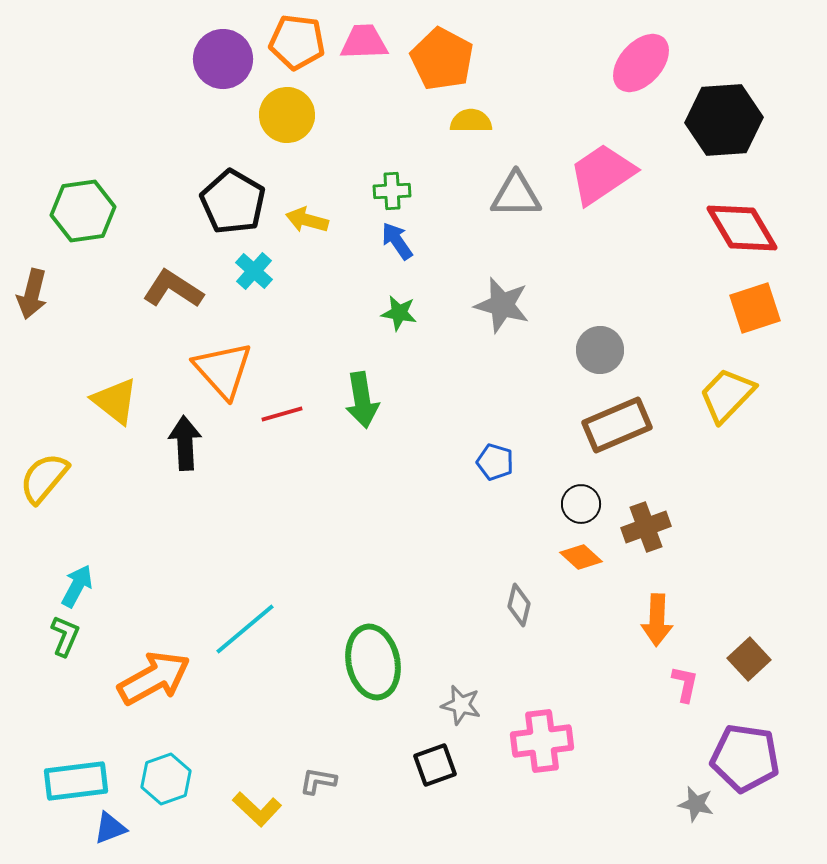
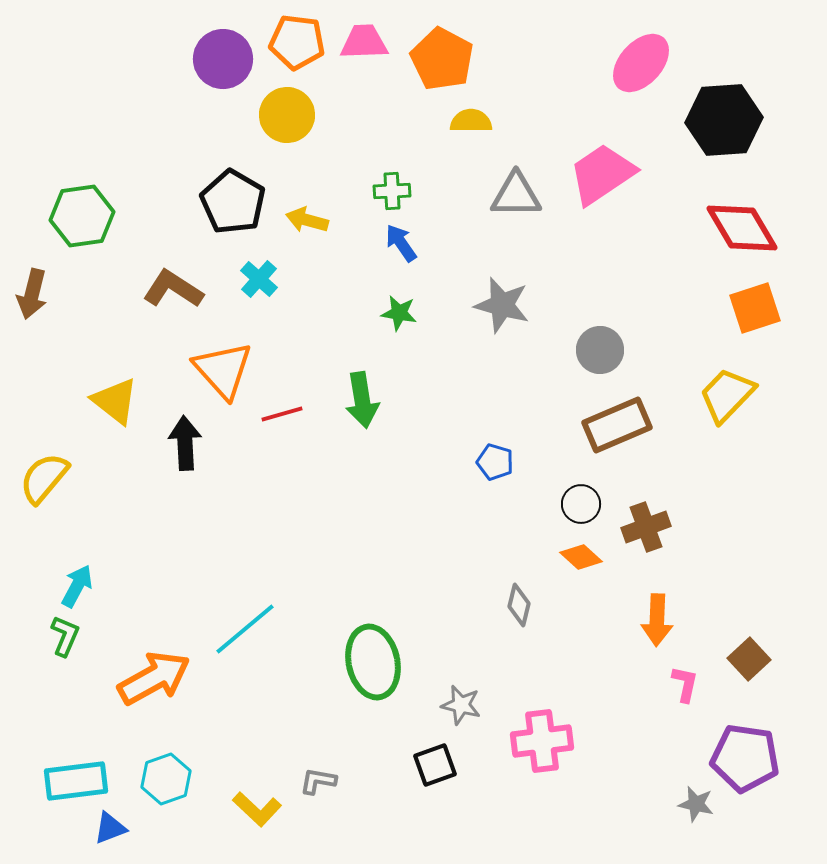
green hexagon at (83, 211): moved 1 px left, 5 px down
blue arrow at (397, 241): moved 4 px right, 2 px down
cyan cross at (254, 271): moved 5 px right, 8 px down
